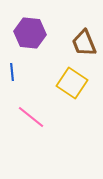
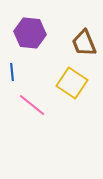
pink line: moved 1 px right, 12 px up
